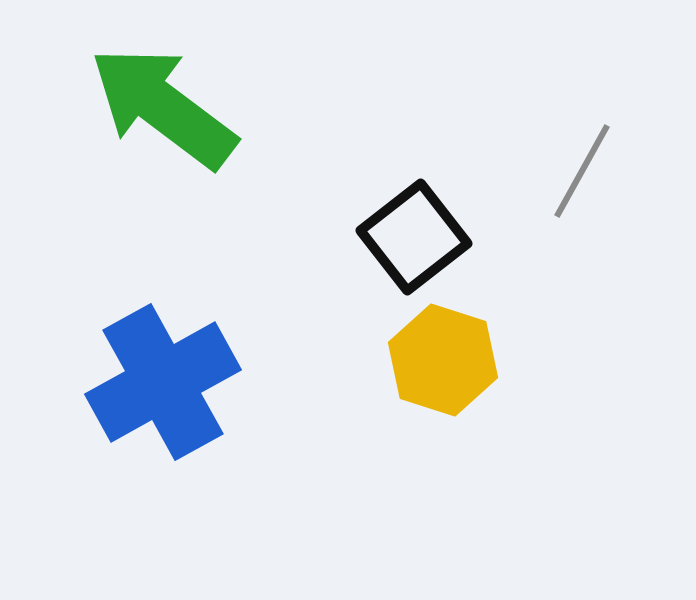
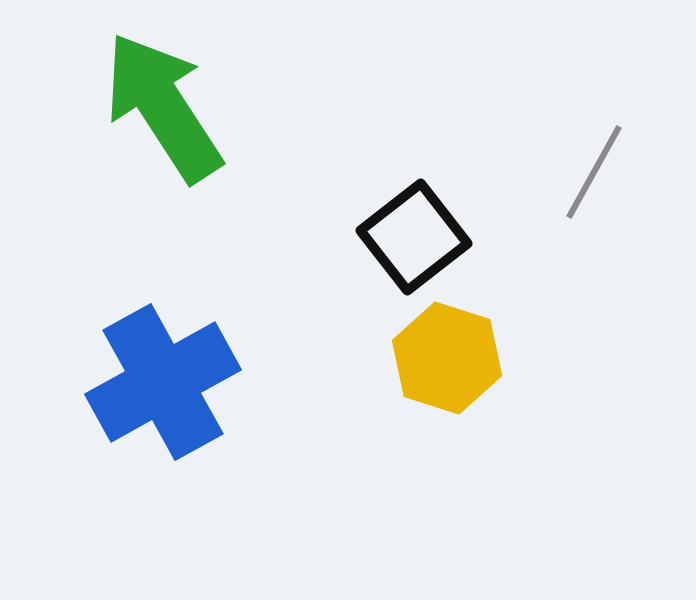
green arrow: rotated 20 degrees clockwise
gray line: moved 12 px right, 1 px down
yellow hexagon: moved 4 px right, 2 px up
